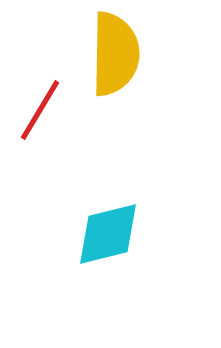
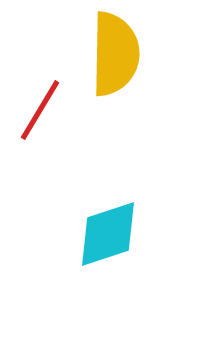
cyan diamond: rotated 4 degrees counterclockwise
